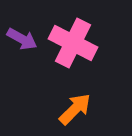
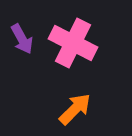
purple arrow: rotated 32 degrees clockwise
